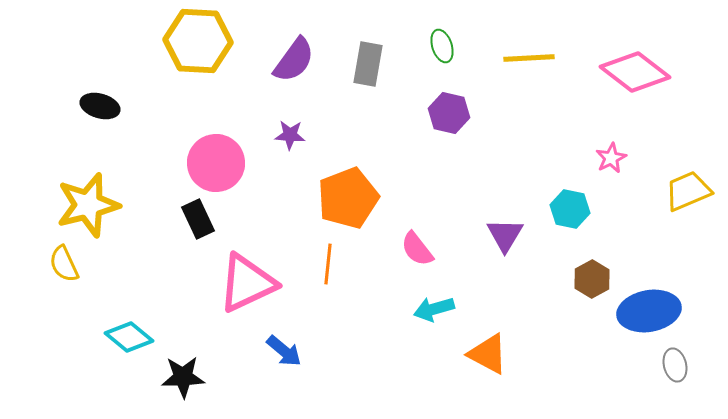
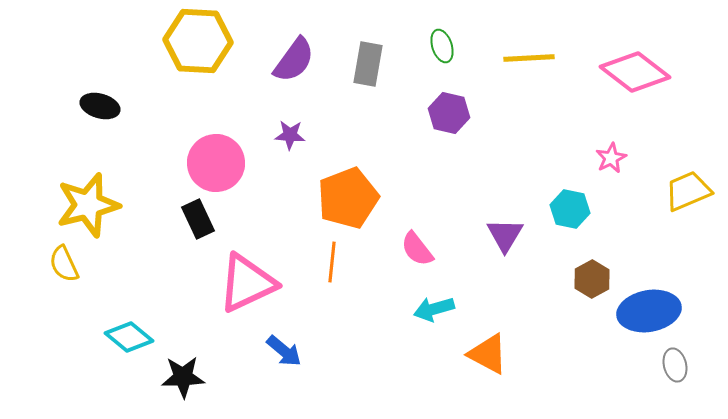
orange line: moved 4 px right, 2 px up
